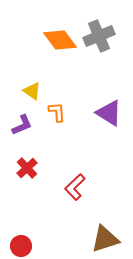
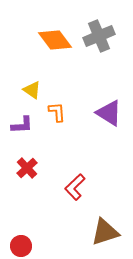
orange diamond: moved 5 px left
yellow triangle: moved 1 px up
purple L-shape: rotated 20 degrees clockwise
brown triangle: moved 7 px up
